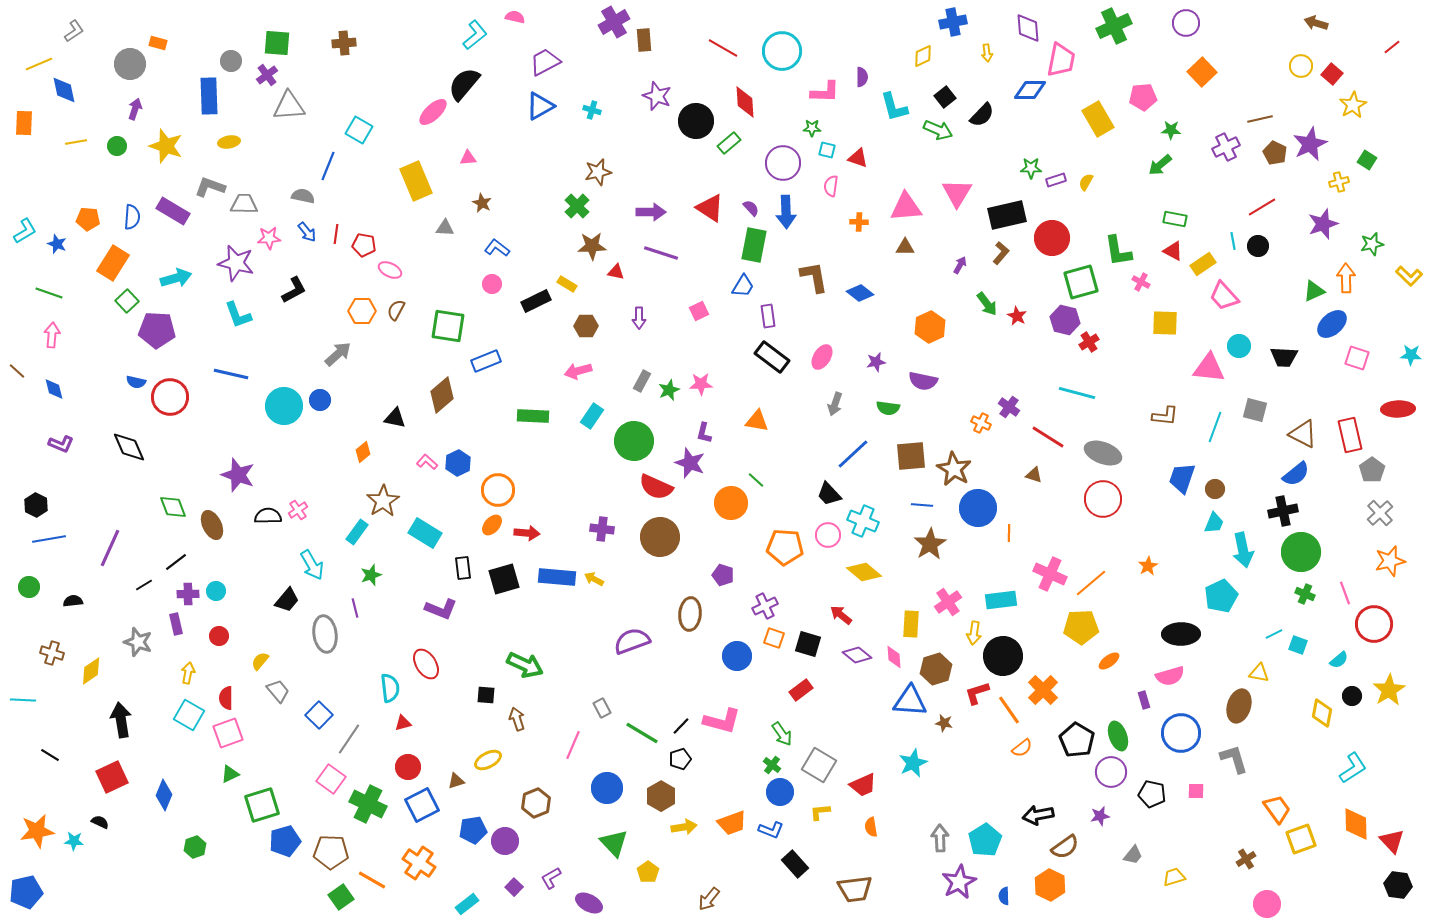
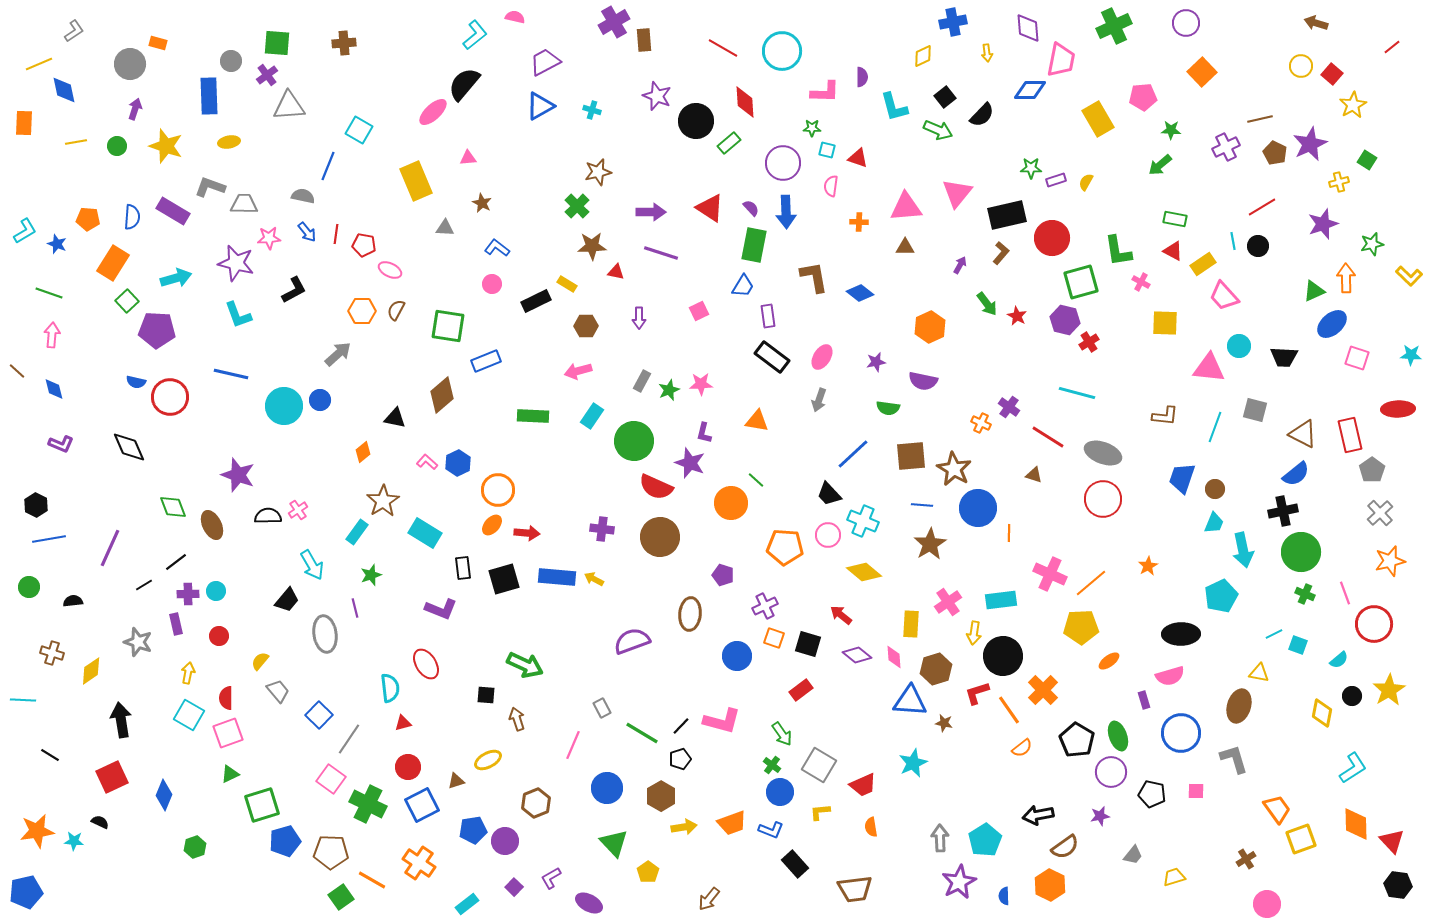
pink triangle at (957, 193): rotated 8 degrees clockwise
gray arrow at (835, 404): moved 16 px left, 4 px up
